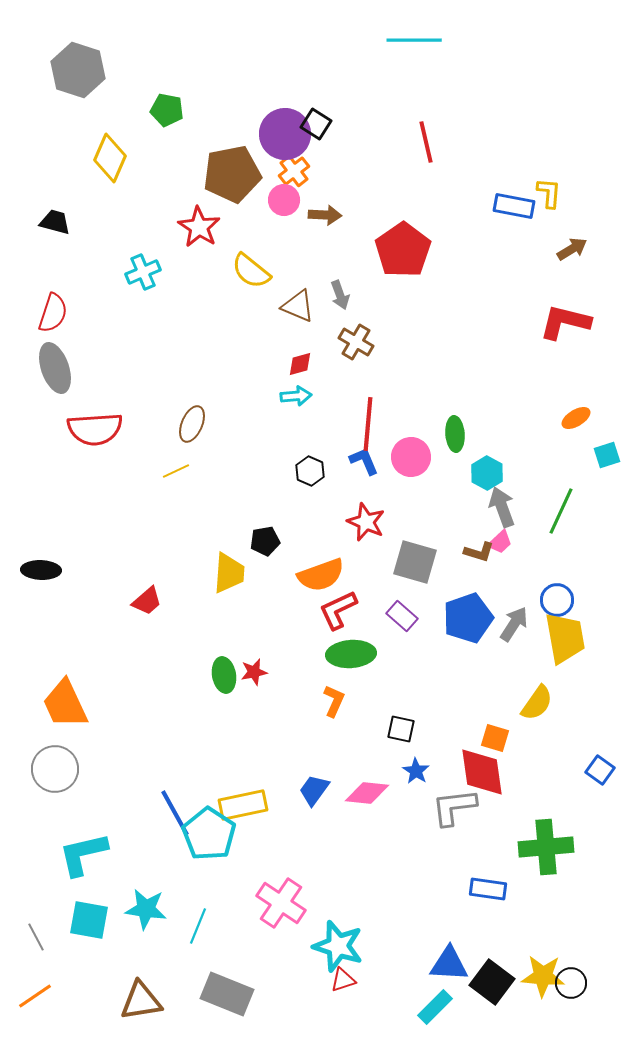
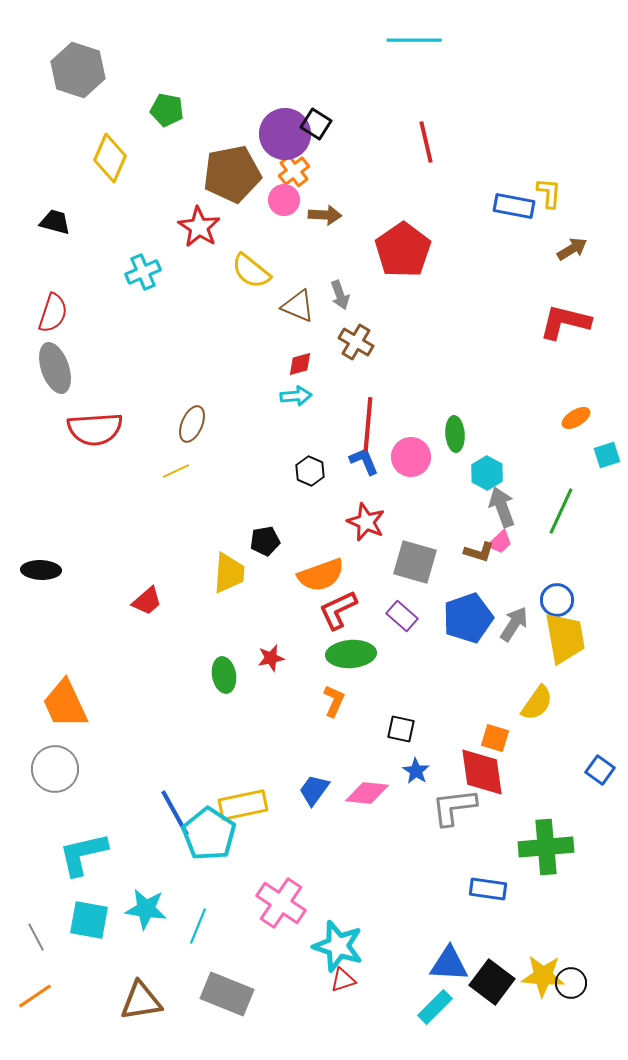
red star at (254, 672): moved 17 px right, 14 px up
